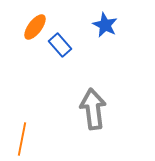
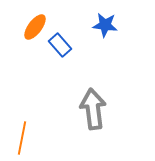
blue star: rotated 20 degrees counterclockwise
orange line: moved 1 px up
